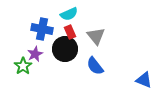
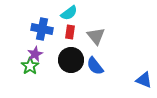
cyan semicircle: moved 1 px up; rotated 12 degrees counterclockwise
red rectangle: rotated 32 degrees clockwise
black circle: moved 6 px right, 11 px down
green star: moved 7 px right
